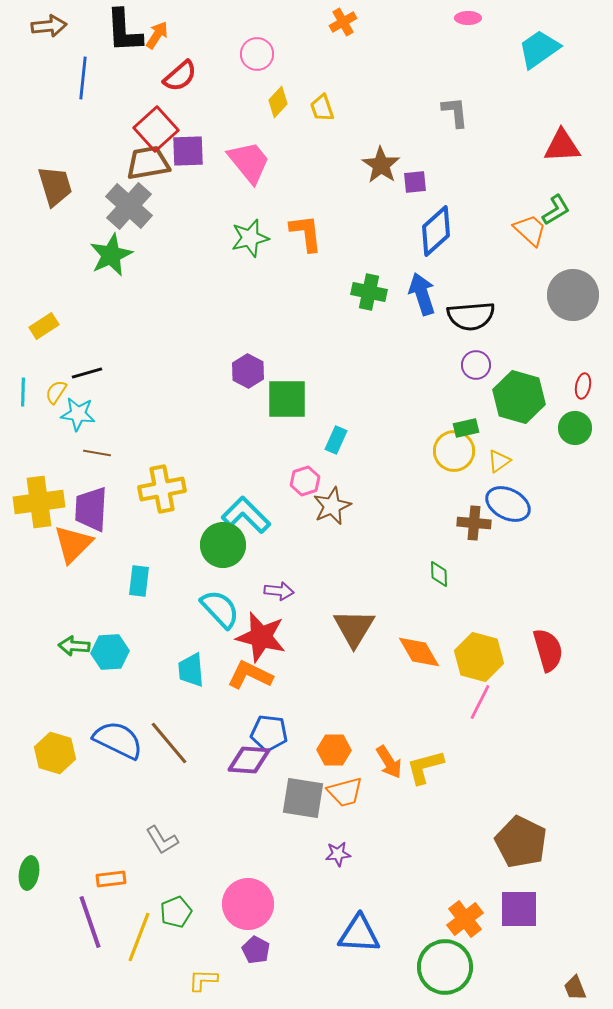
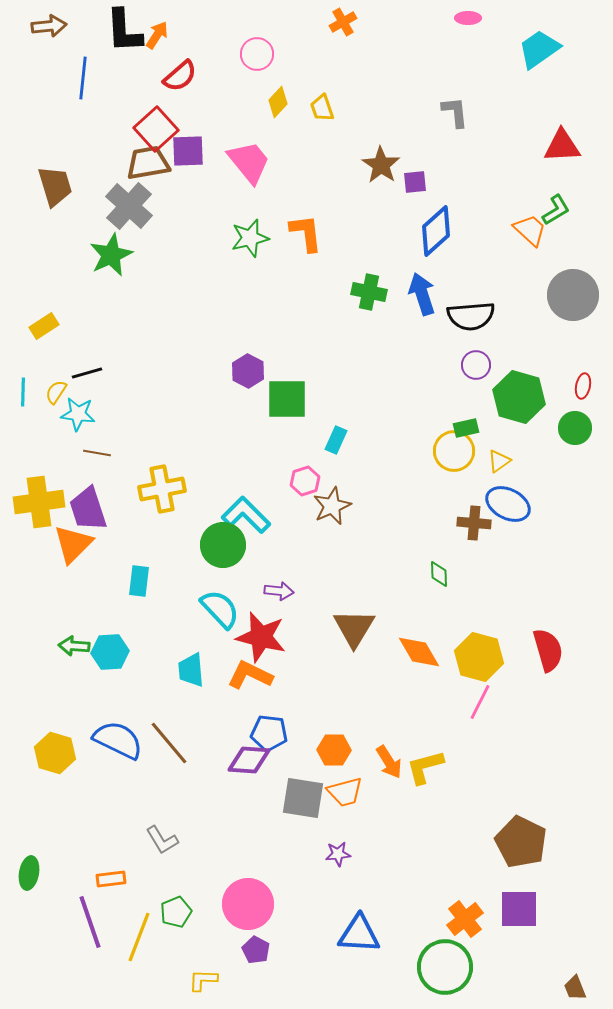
purple trapezoid at (91, 509): moved 3 px left; rotated 21 degrees counterclockwise
